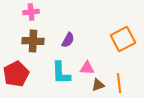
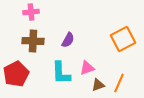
pink triangle: rotated 21 degrees counterclockwise
orange line: rotated 30 degrees clockwise
